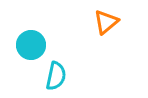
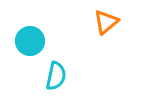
cyan circle: moved 1 px left, 4 px up
